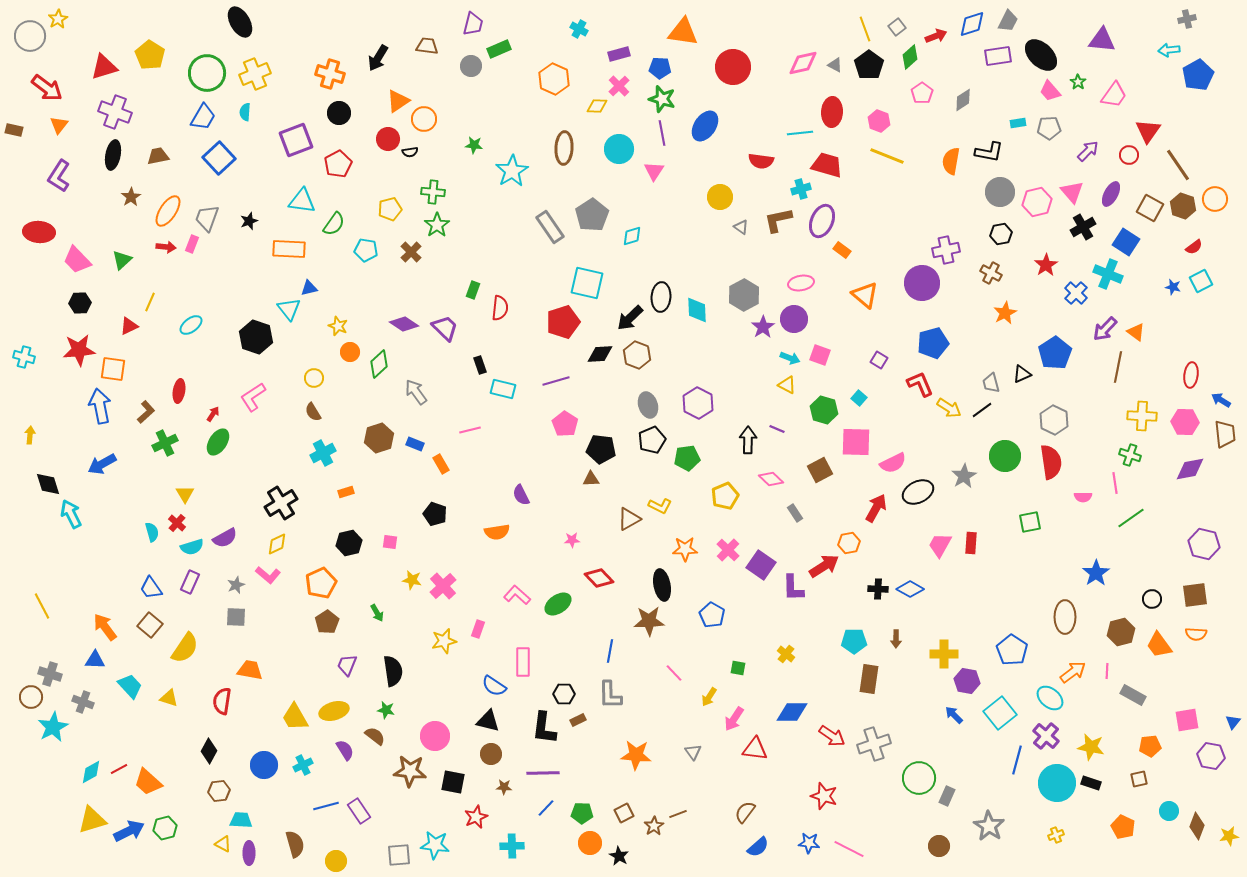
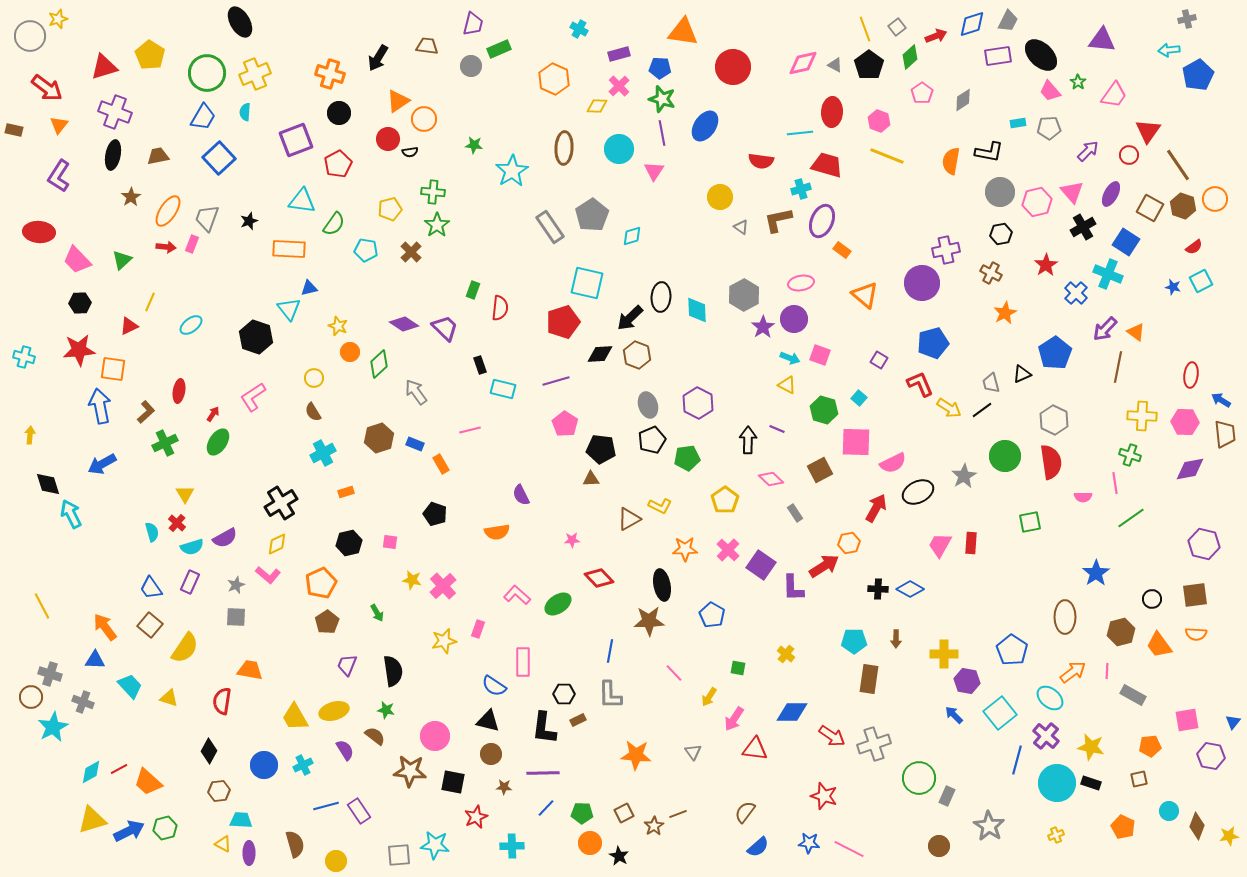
yellow star at (58, 19): rotated 12 degrees clockwise
yellow pentagon at (725, 496): moved 4 px down; rotated 12 degrees counterclockwise
